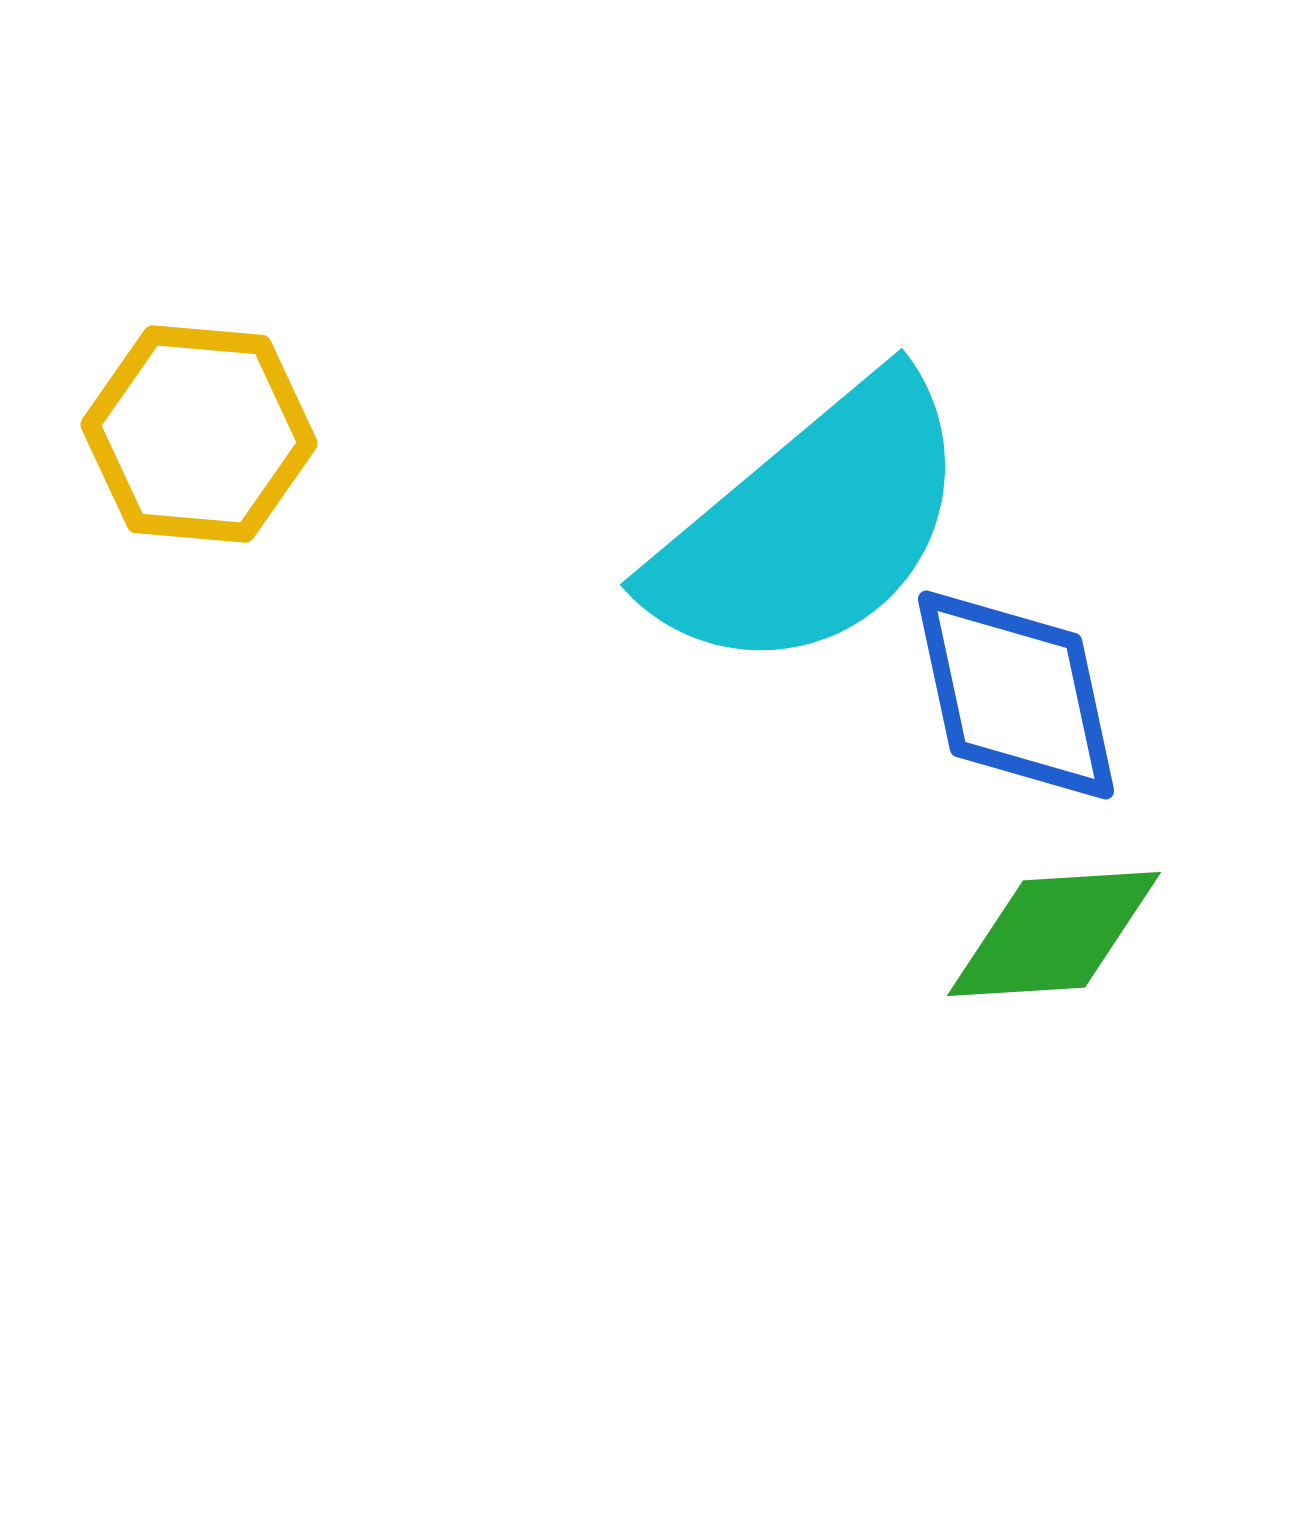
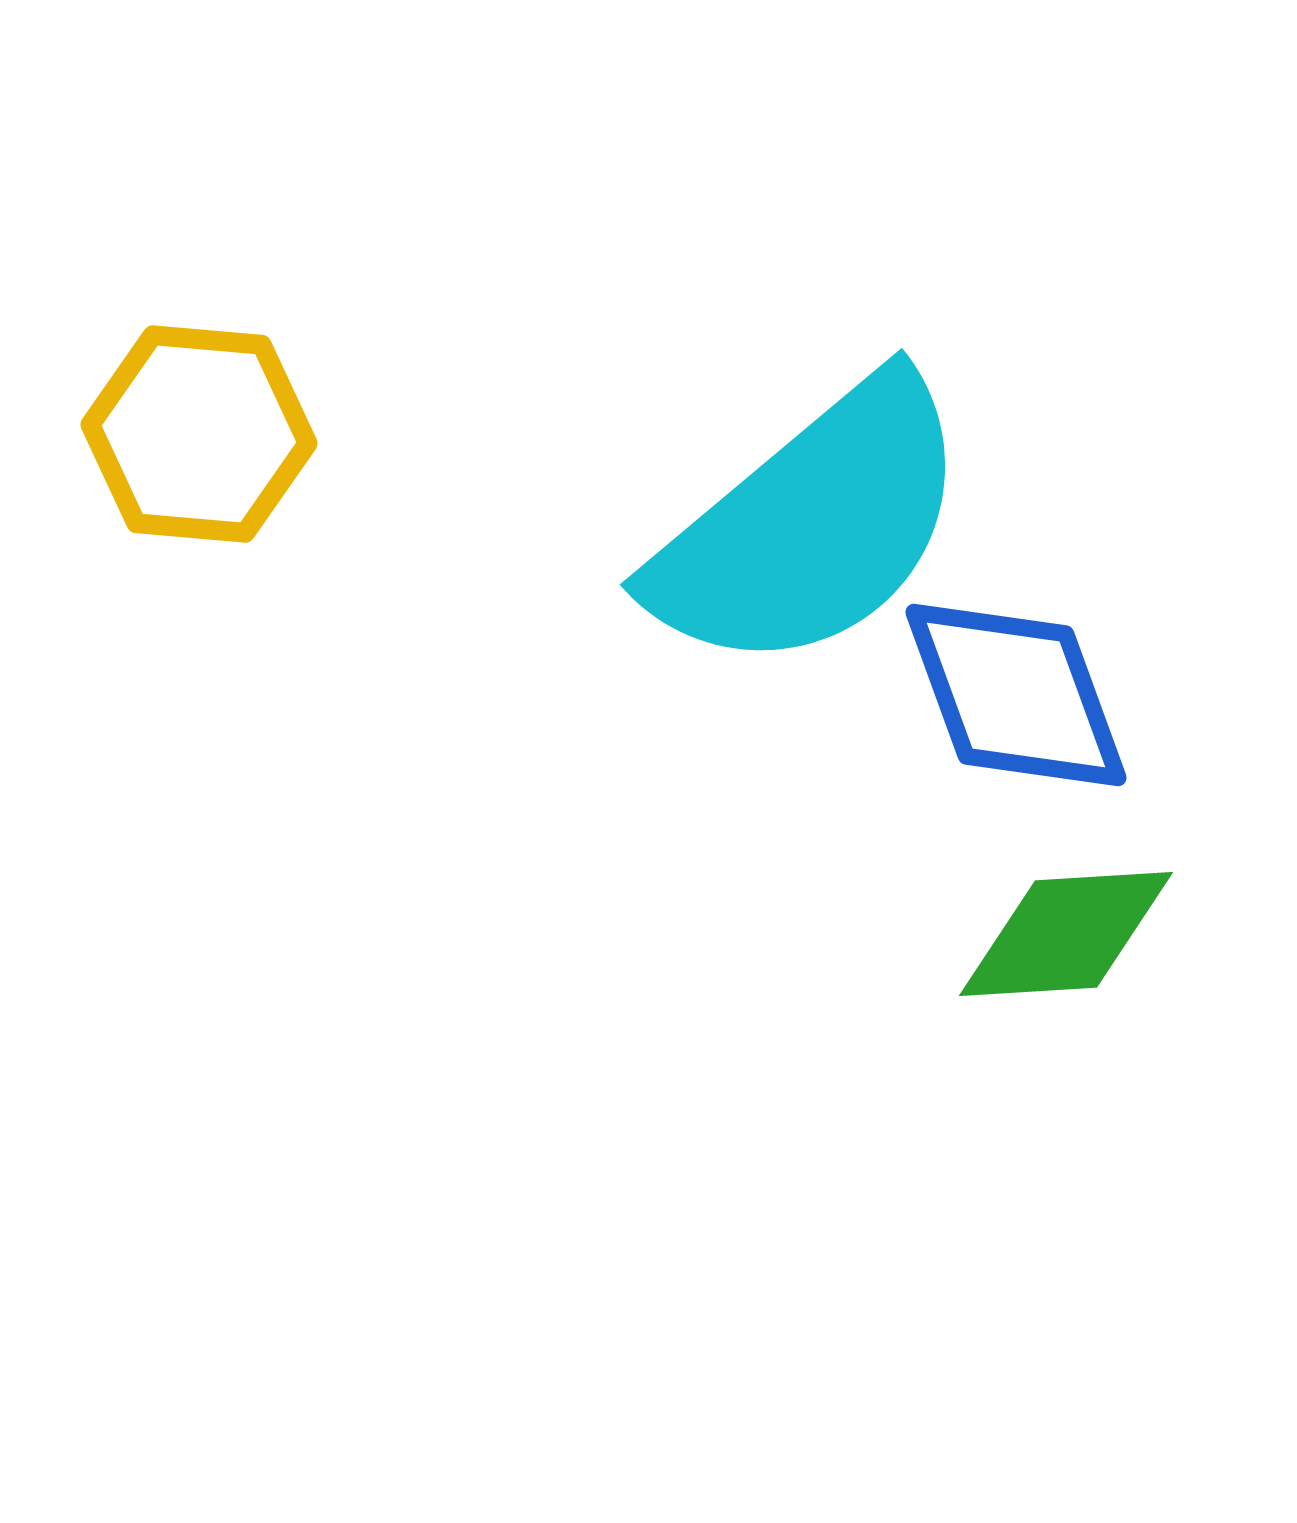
blue diamond: rotated 8 degrees counterclockwise
green diamond: moved 12 px right
